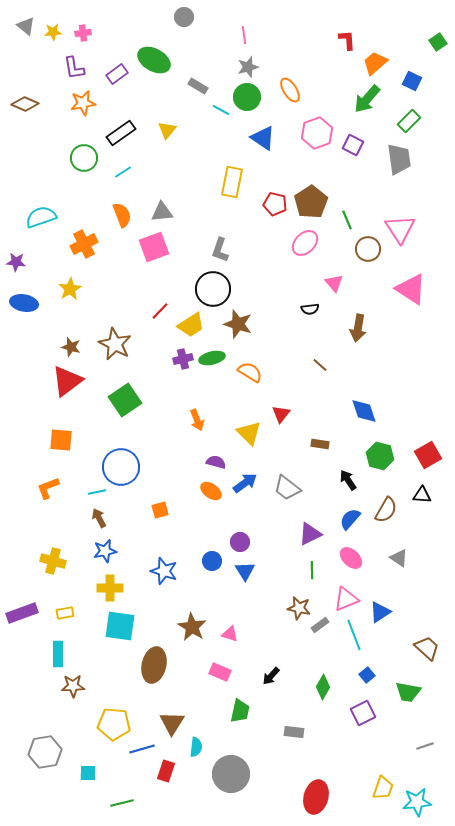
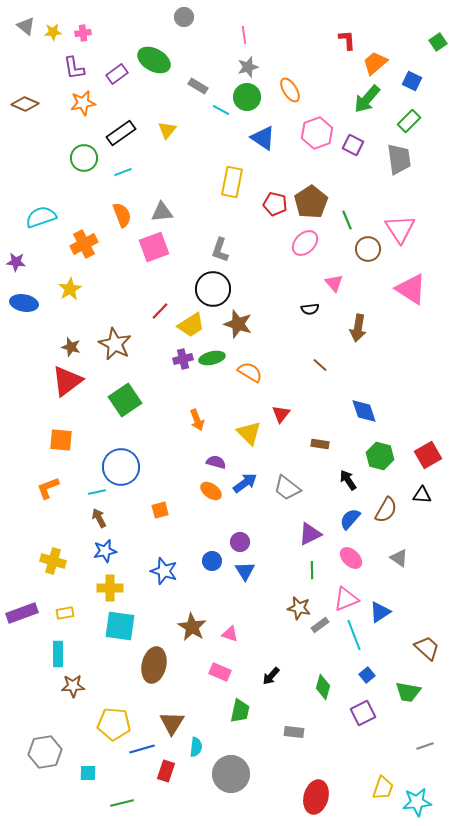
cyan line at (123, 172): rotated 12 degrees clockwise
green diamond at (323, 687): rotated 15 degrees counterclockwise
